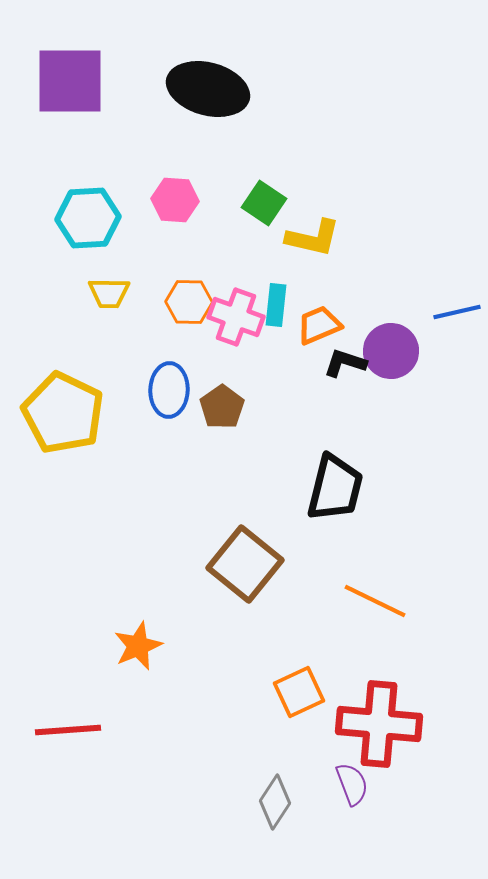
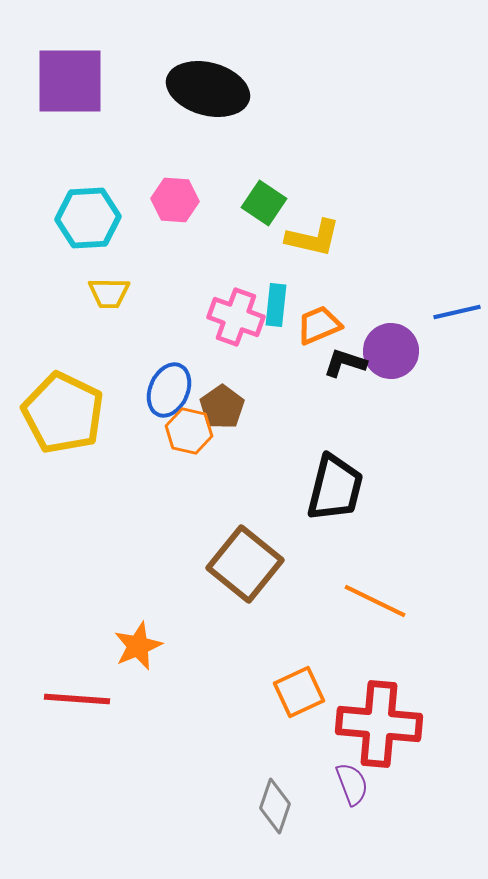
orange hexagon: moved 129 px down; rotated 12 degrees clockwise
blue ellipse: rotated 22 degrees clockwise
red line: moved 9 px right, 31 px up; rotated 8 degrees clockwise
gray diamond: moved 4 px down; rotated 14 degrees counterclockwise
